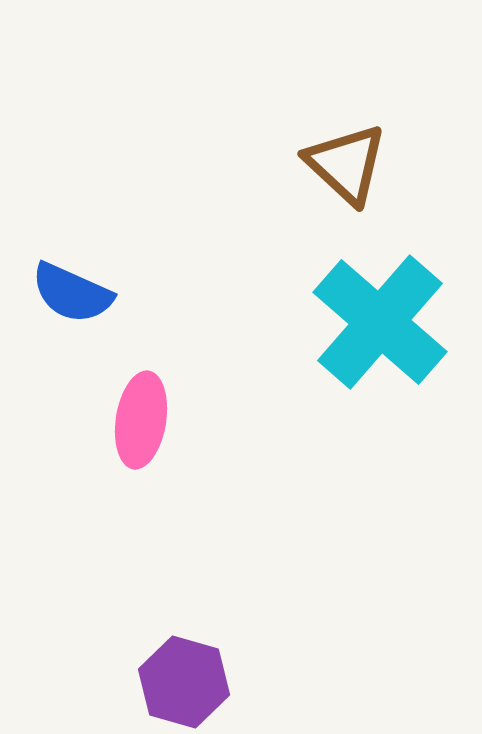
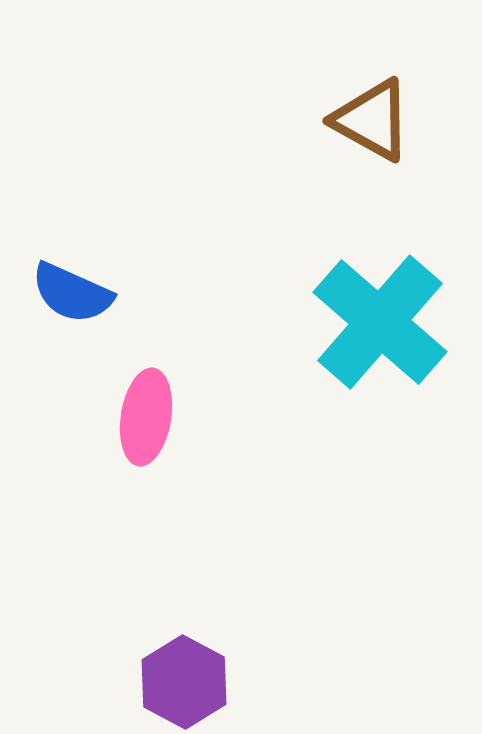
brown triangle: moved 26 px right, 44 px up; rotated 14 degrees counterclockwise
pink ellipse: moved 5 px right, 3 px up
purple hexagon: rotated 12 degrees clockwise
